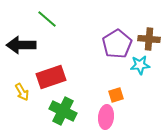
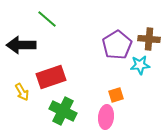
purple pentagon: moved 1 px down
